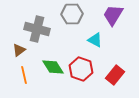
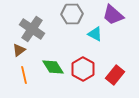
purple trapezoid: rotated 80 degrees counterclockwise
gray cross: moved 5 px left; rotated 20 degrees clockwise
cyan triangle: moved 6 px up
red hexagon: moved 2 px right; rotated 10 degrees clockwise
